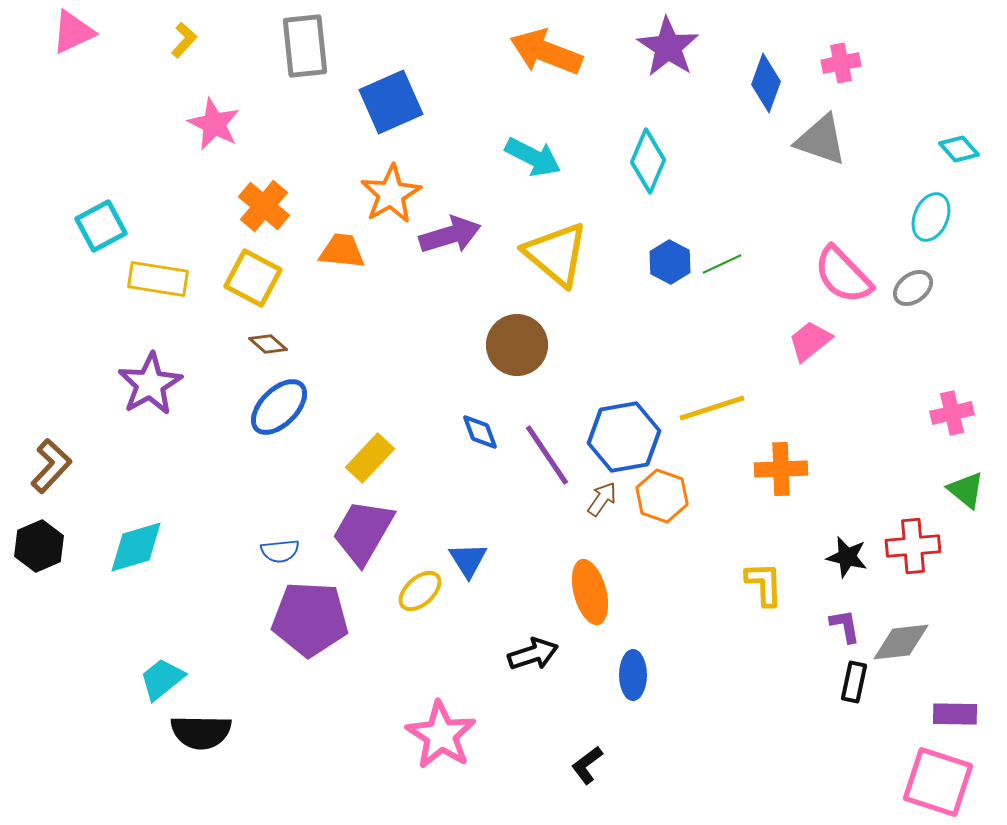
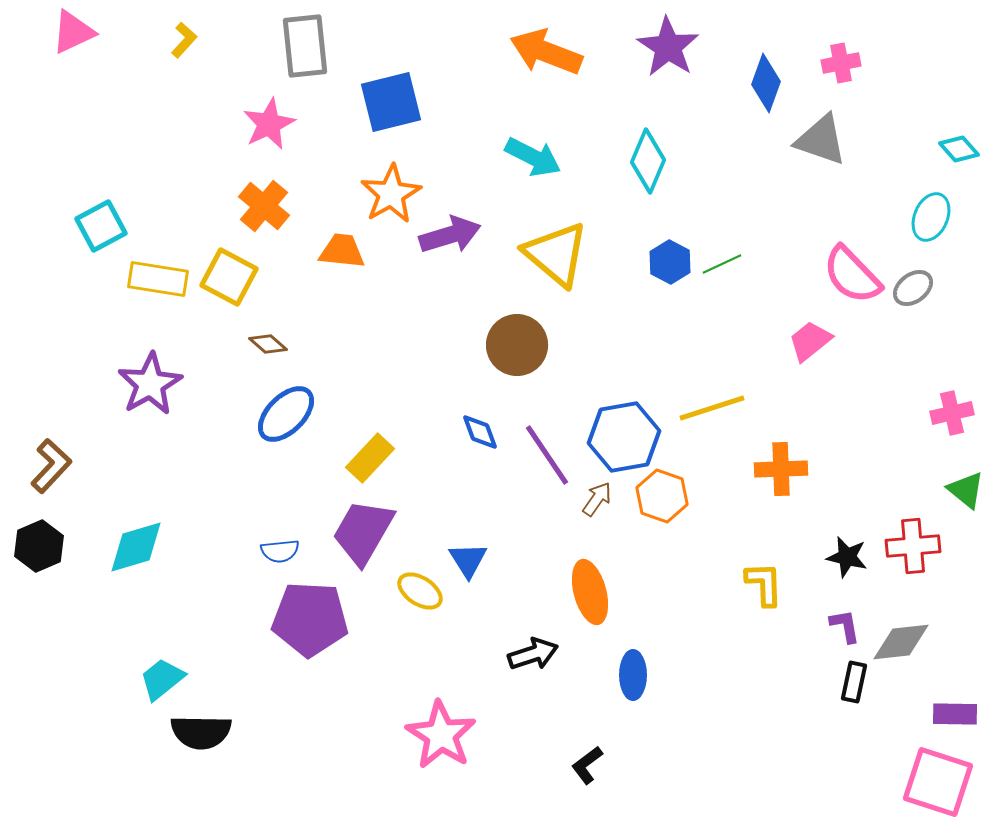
blue square at (391, 102): rotated 10 degrees clockwise
pink star at (214, 124): moved 55 px right; rotated 20 degrees clockwise
pink semicircle at (843, 275): moved 9 px right
yellow square at (253, 278): moved 24 px left, 1 px up
blue ellipse at (279, 407): moved 7 px right, 7 px down
brown arrow at (602, 499): moved 5 px left
yellow ellipse at (420, 591): rotated 75 degrees clockwise
